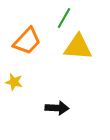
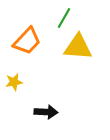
yellow star: rotated 24 degrees counterclockwise
black arrow: moved 11 px left, 4 px down
